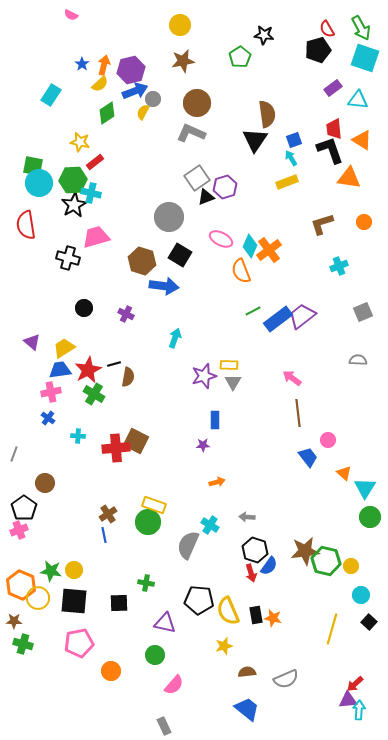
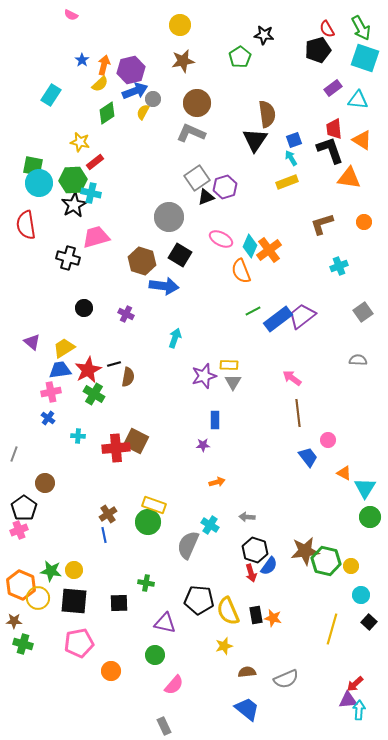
blue star at (82, 64): moved 4 px up
gray square at (363, 312): rotated 12 degrees counterclockwise
orange triangle at (344, 473): rotated 14 degrees counterclockwise
